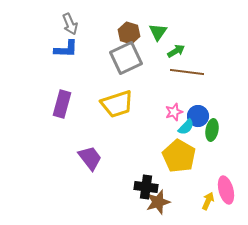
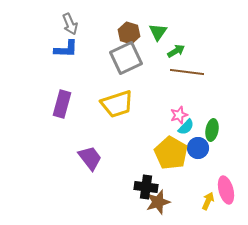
pink star: moved 5 px right, 3 px down
blue circle: moved 32 px down
yellow pentagon: moved 8 px left, 3 px up
